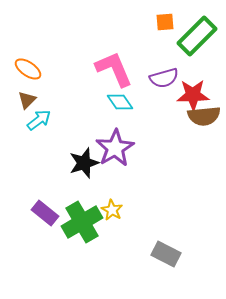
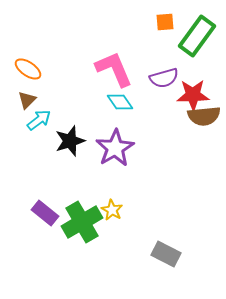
green rectangle: rotated 9 degrees counterclockwise
black star: moved 14 px left, 22 px up
